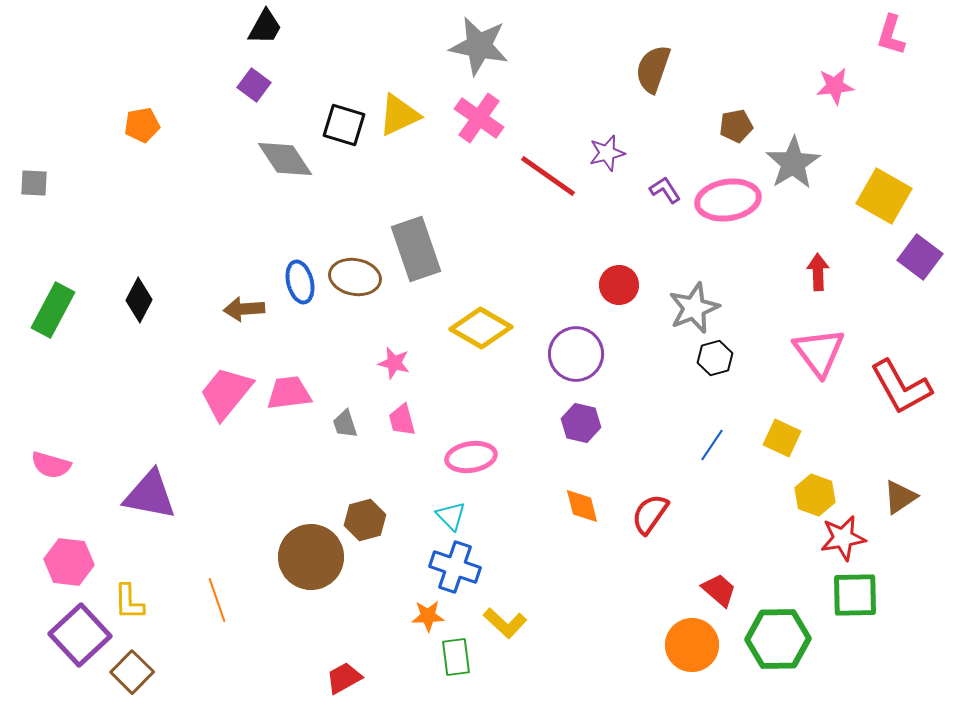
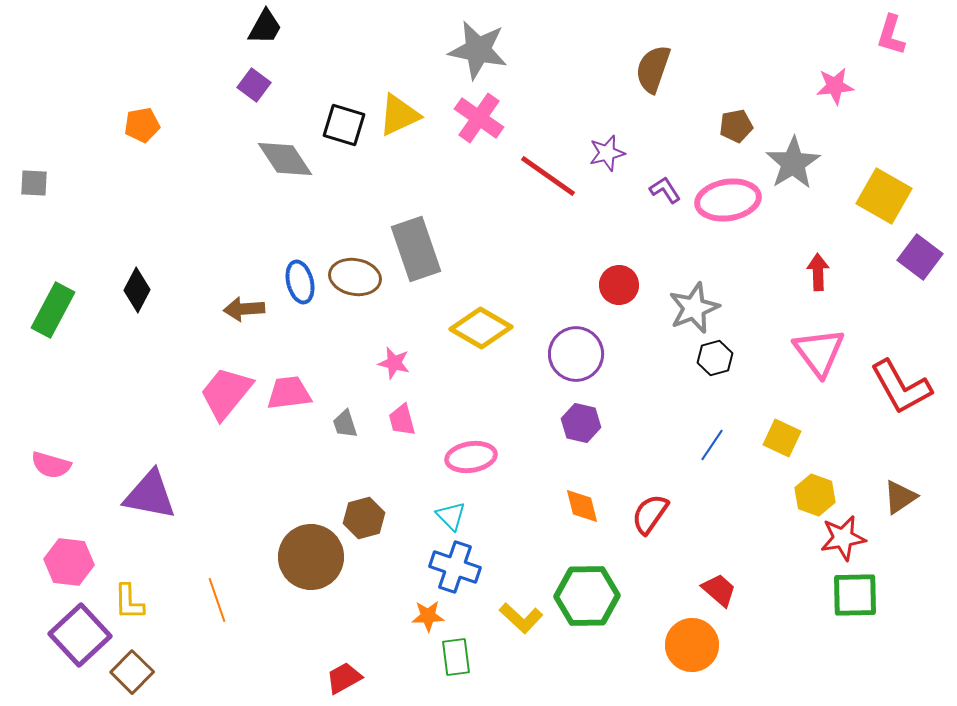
gray star at (479, 46): moved 1 px left, 4 px down
black diamond at (139, 300): moved 2 px left, 10 px up
brown hexagon at (365, 520): moved 1 px left, 2 px up
yellow L-shape at (505, 623): moved 16 px right, 5 px up
green hexagon at (778, 639): moved 191 px left, 43 px up
